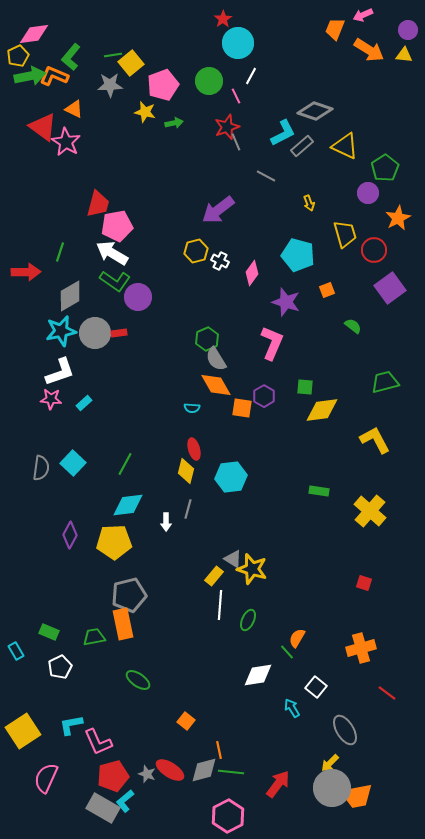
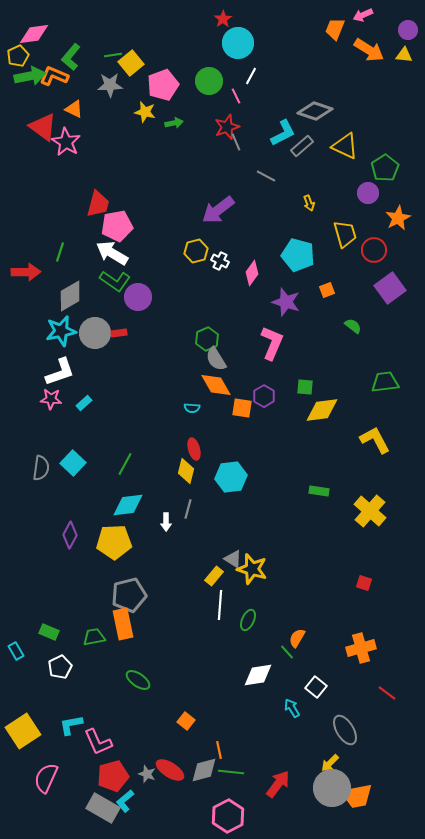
green trapezoid at (385, 382): rotated 8 degrees clockwise
